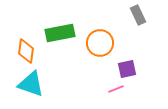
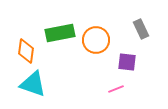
gray rectangle: moved 3 px right, 14 px down
orange circle: moved 4 px left, 3 px up
purple square: moved 7 px up; rotated 18 degrees clockwise
cyan triangle: moved 2 px right
